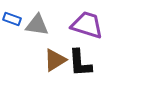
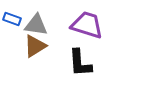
gray triangle: moved 1 px left
brown triangle: moved 20 px left, 14 px up
